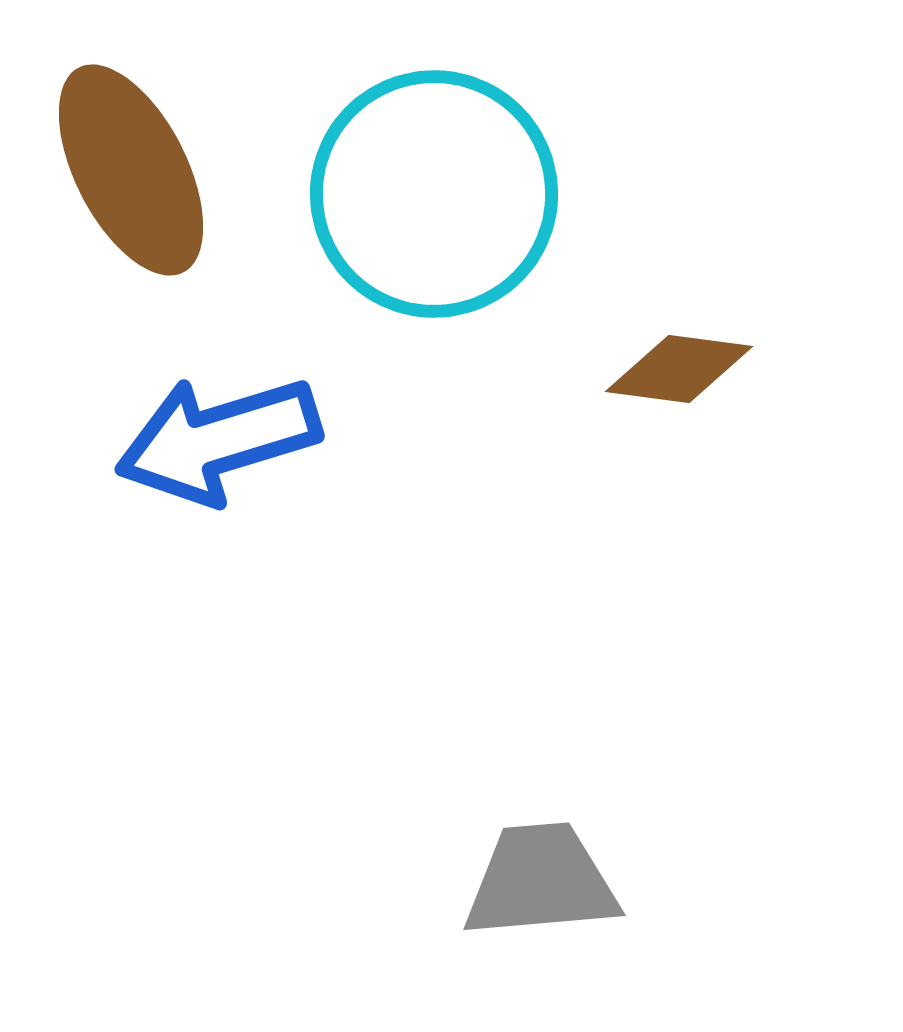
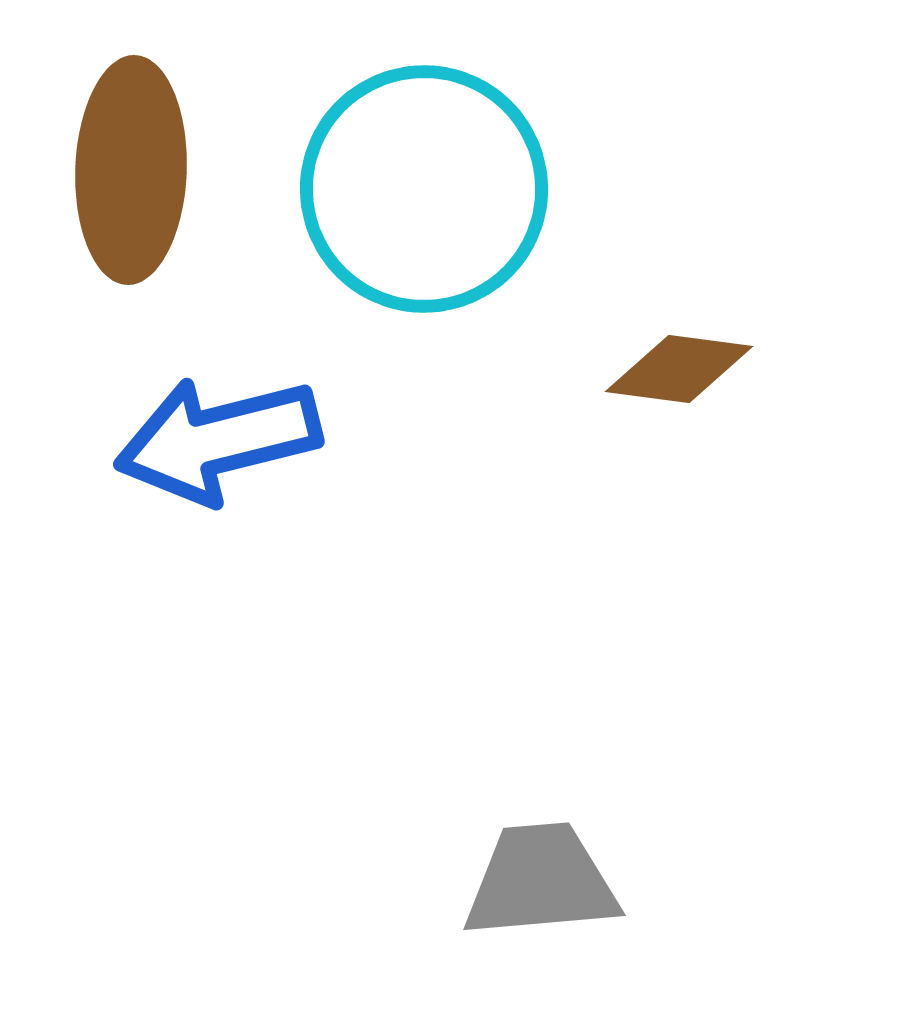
brown ellipse: rotated 29 degrees clockwise
cyan circle: moved 10 px left, 5 px up
blue arrow: rotated 3 degrees clockwise
